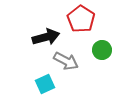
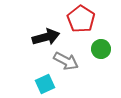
green circle: moved 1 px left, 1 px up
